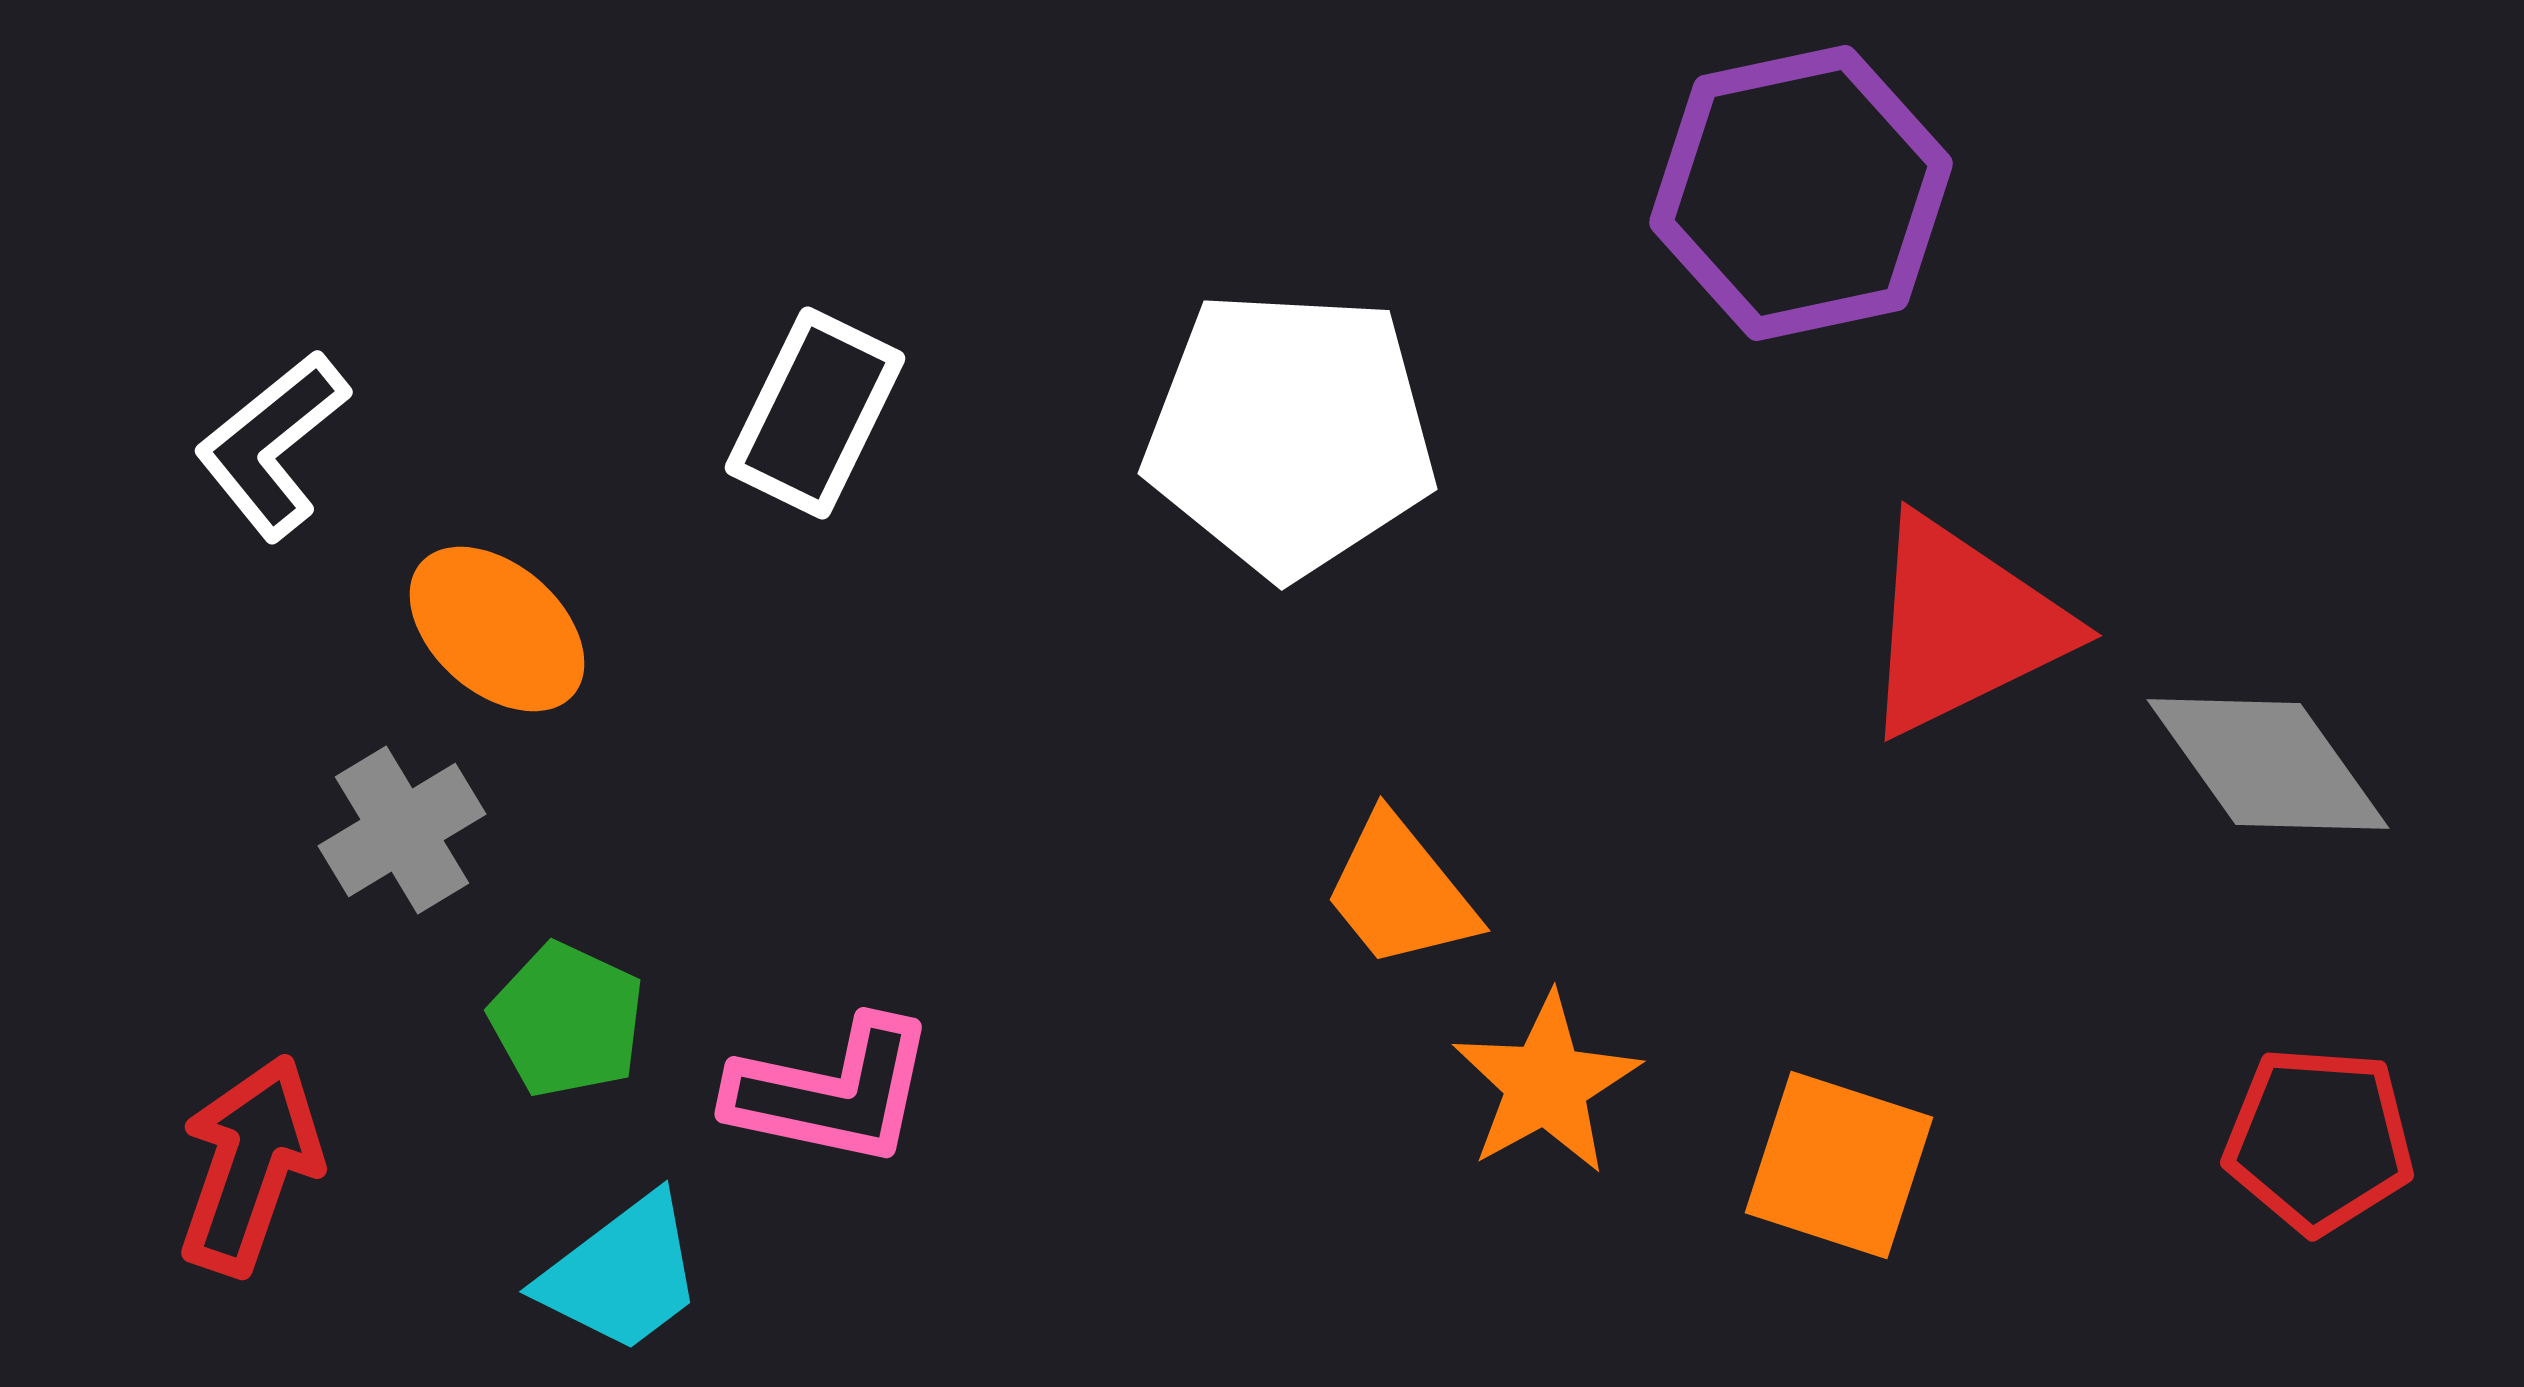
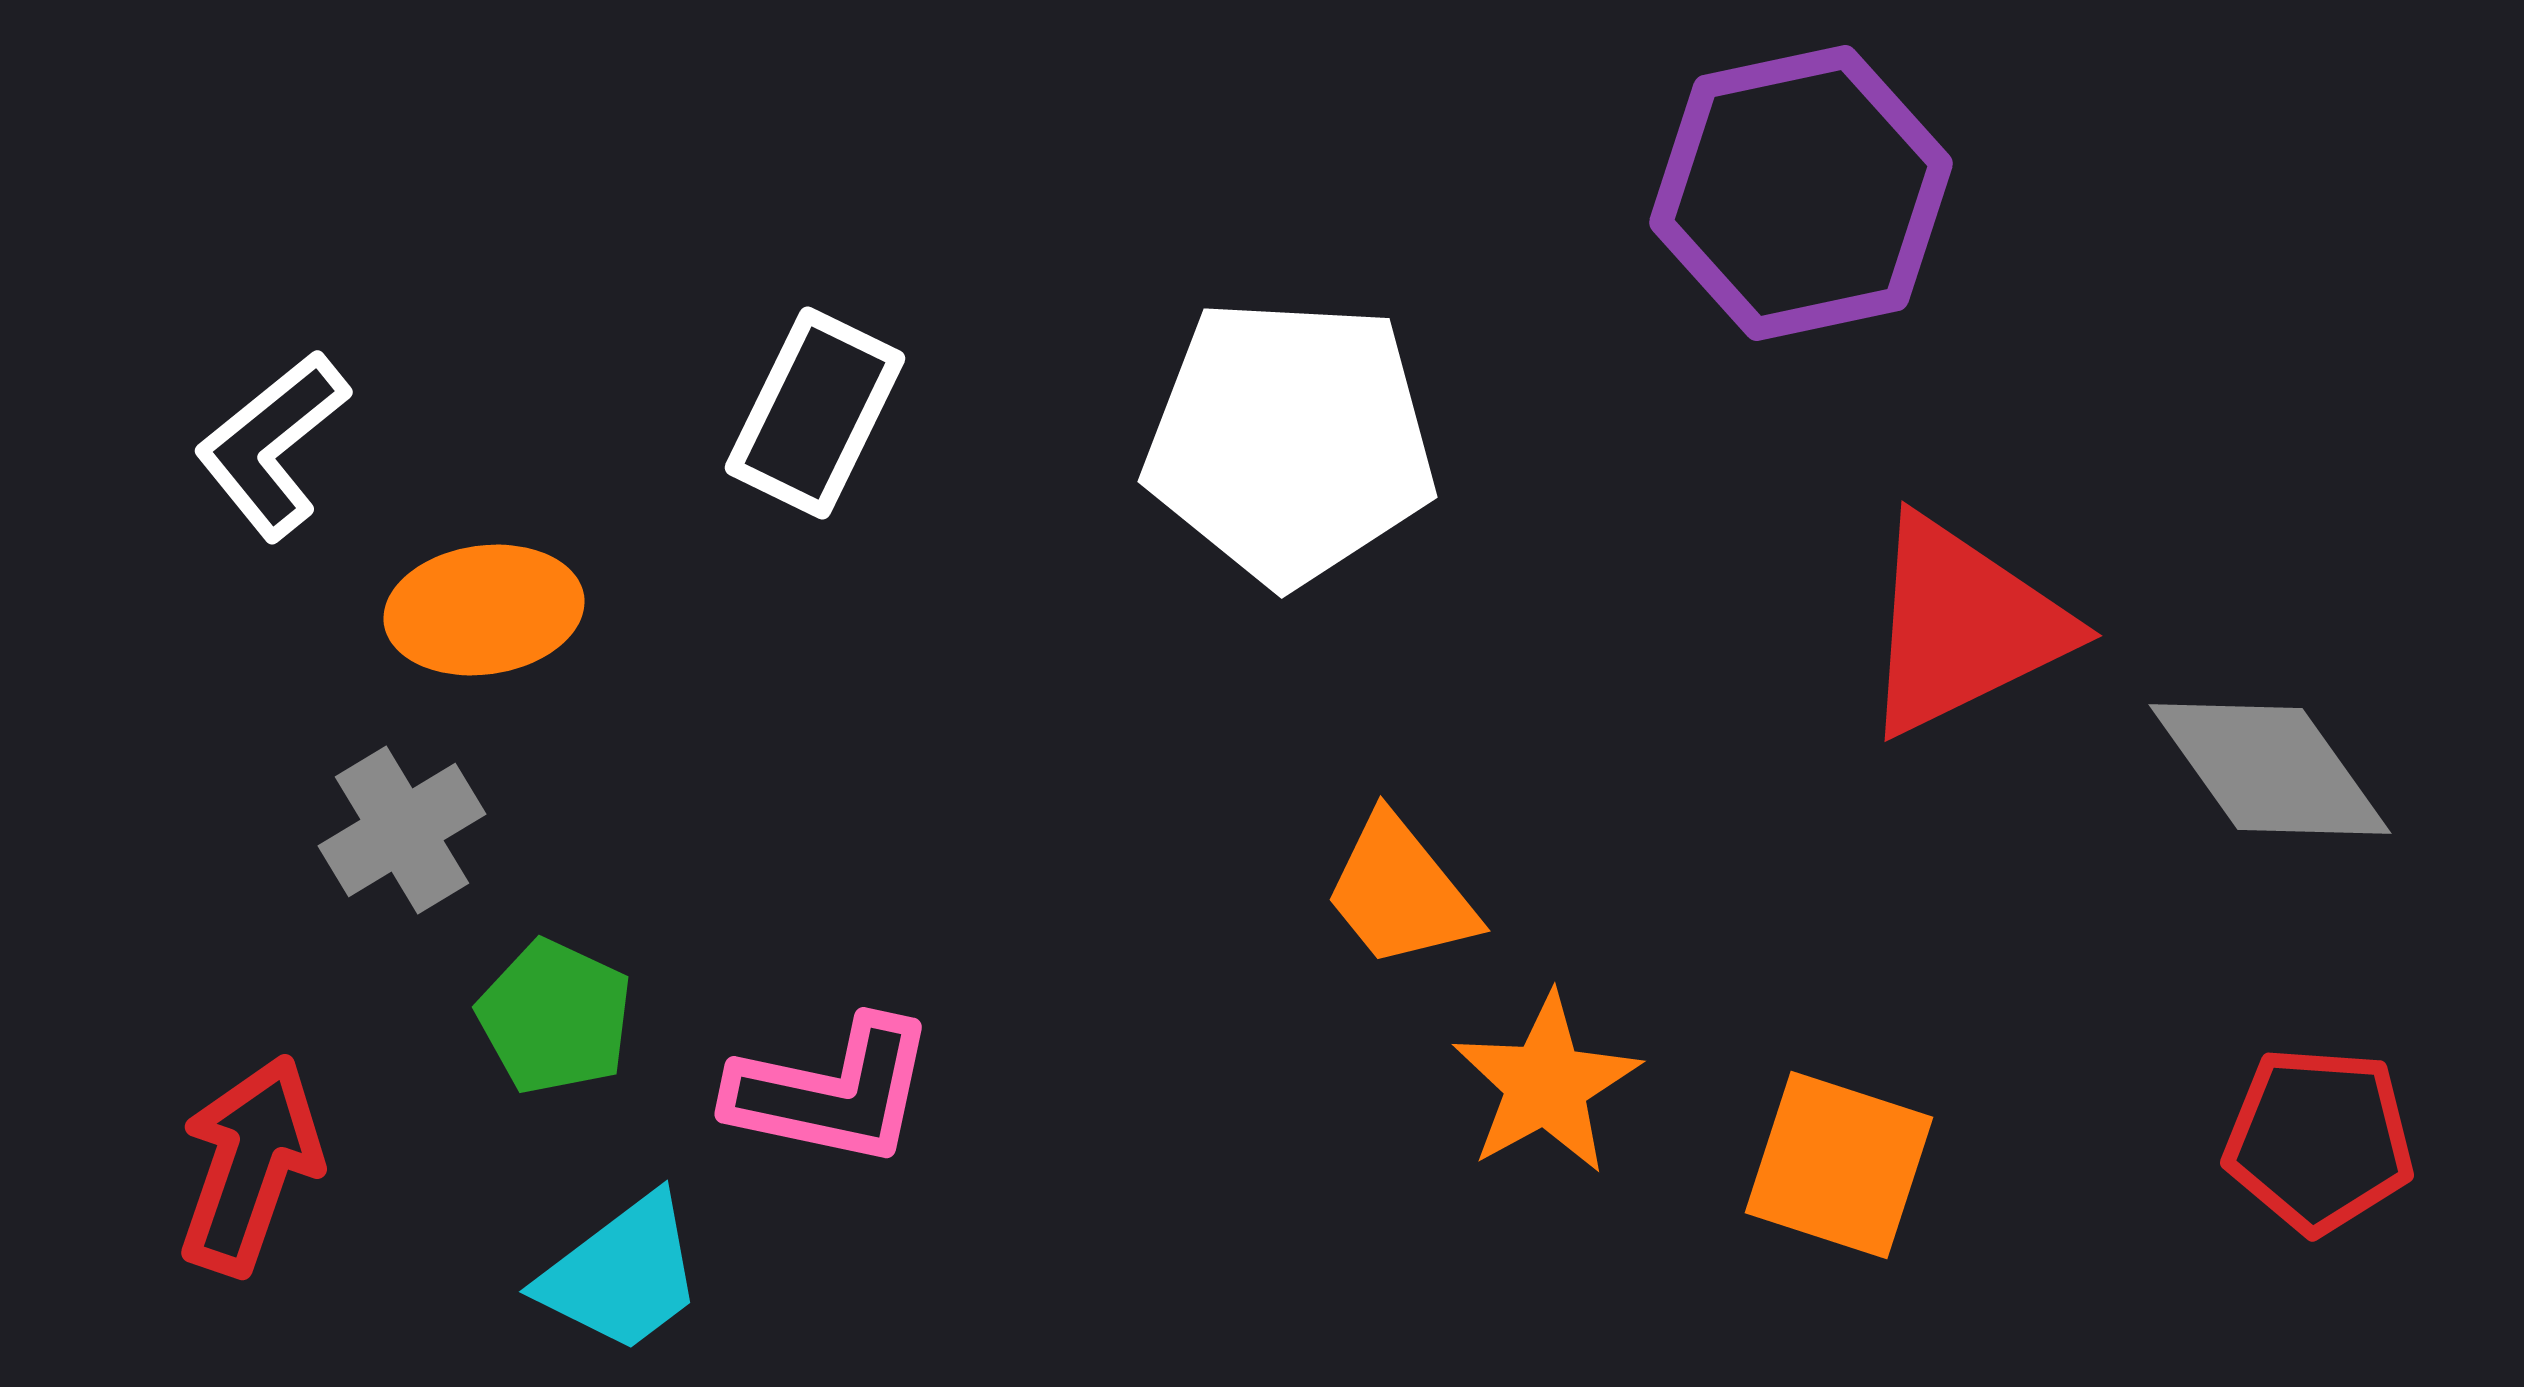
white pentagon: moved 8 px down
orange ellipse: moved 13 px left, 19 px up; rotated 49 degrees counterclockwise
gray diamond: moved 2 px right, 5 px down
green pentagon: moved 12 px left, 3 px up
